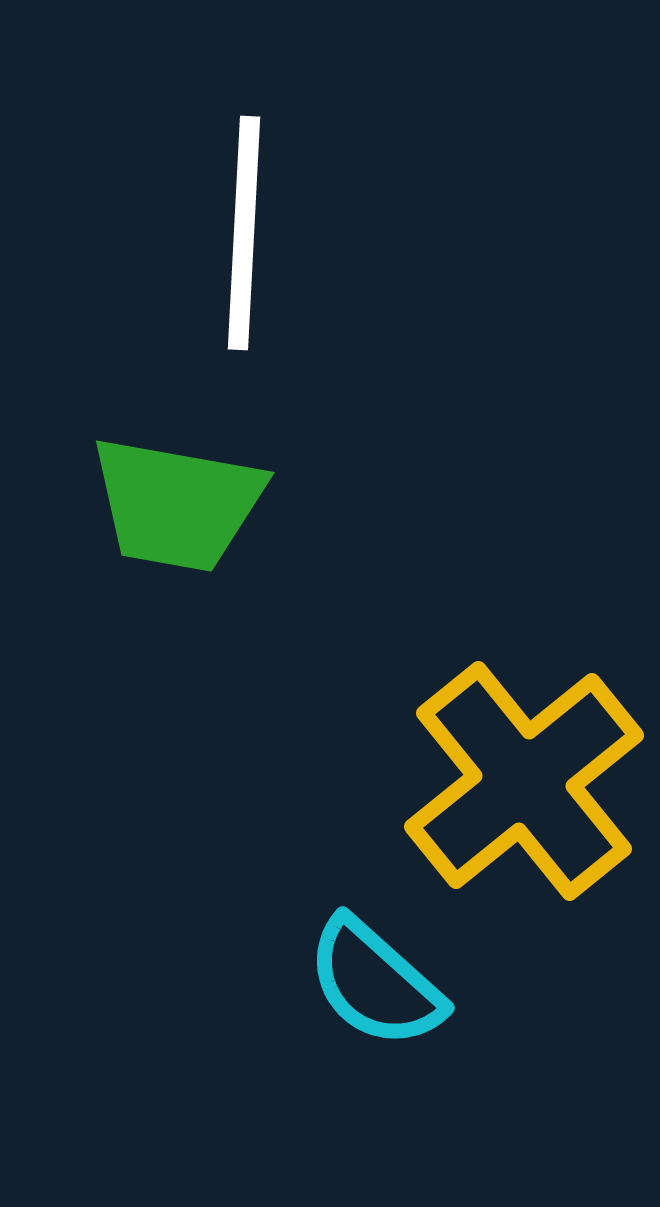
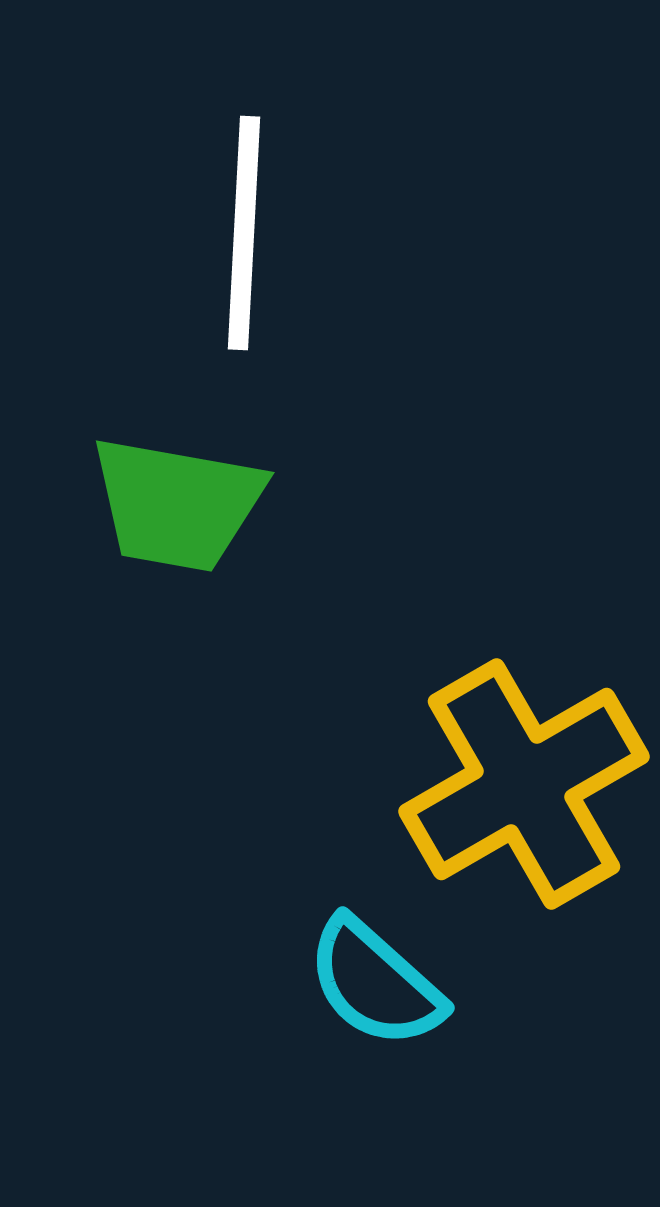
yellow cross: moved 3 px down; rotated 9 degrees clockwise
